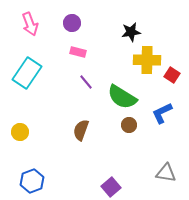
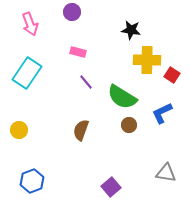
purple circle: moved 11 px up
black star: moved 2 px up; rotated 18 degrees clockwise
yellow circle: moved 1 px left, 2 px up
